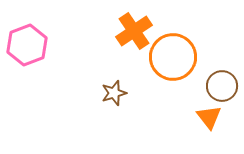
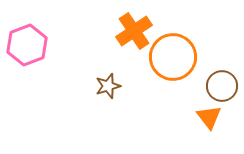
brown star: moved 6 px left, 7 px up
